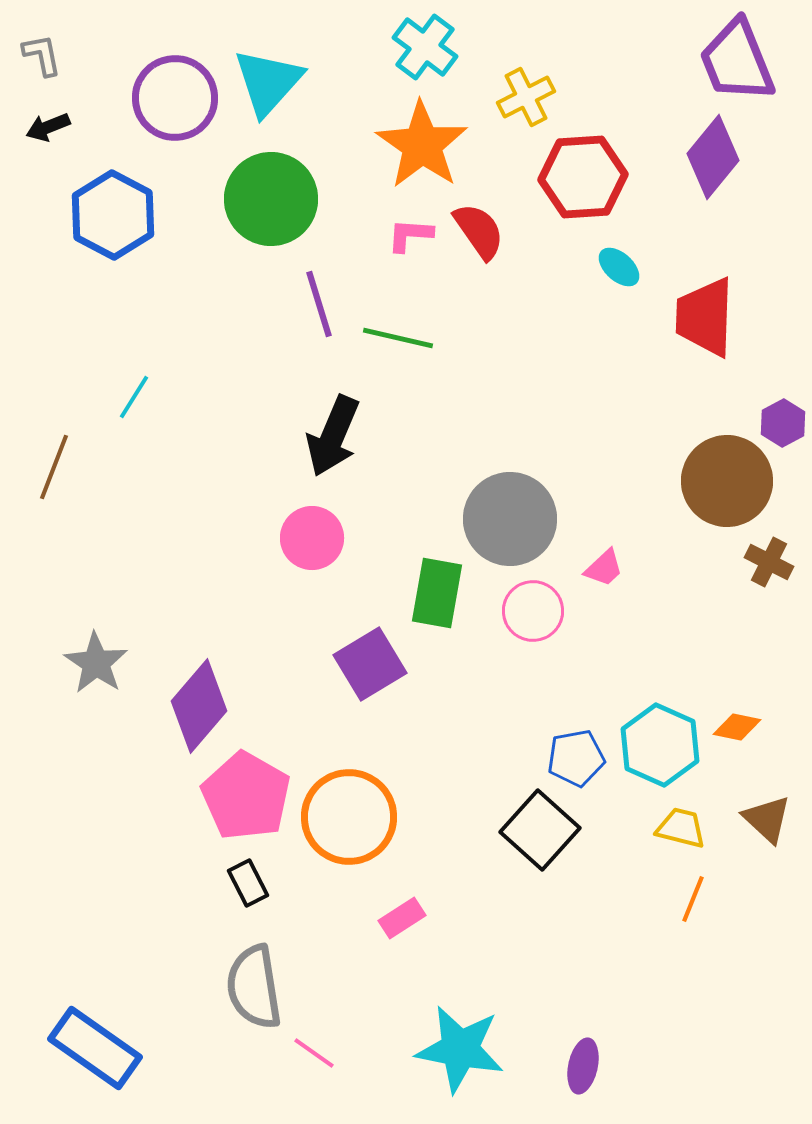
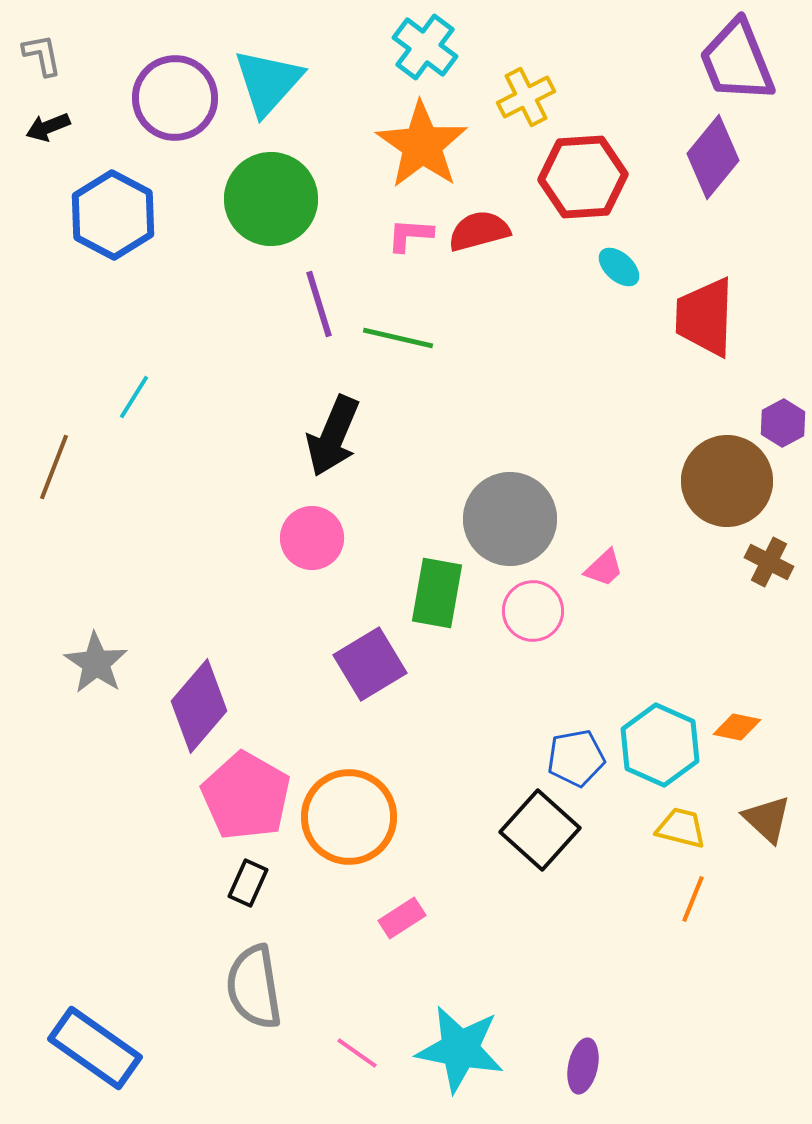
red semicircle at (479, 231): rotated 70 degrees counterclockwise
black rectangle at (248, 883): rotated 51 degrees clockwise
pink line at (314, 1053): moved 43 px right
